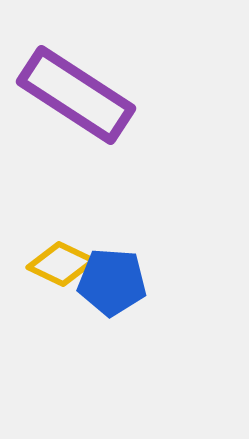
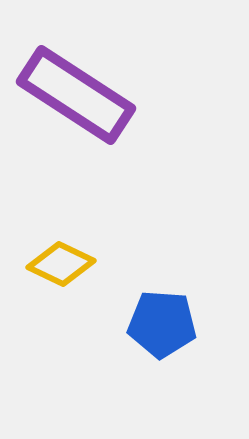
blue pentagon: moved 50 px right, 42 px down
